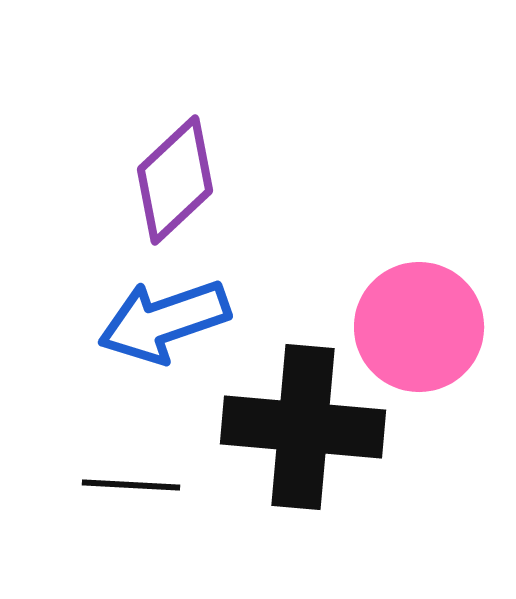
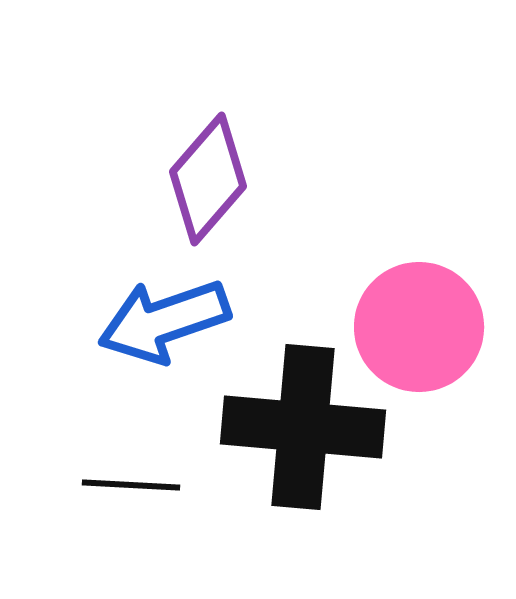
purple diamond: moved 33 px right, 1 px up; rotated 6 degrees counterclockwise
